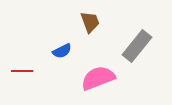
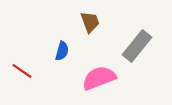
blue semicircle: rotated 48 degrees counterclockwise
red line: rotated 35 degrees clockwise
pink semicircle: moved 1 px right
